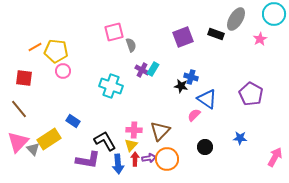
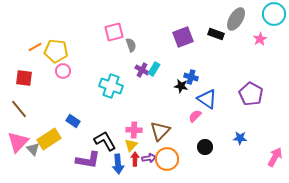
cyan rectangle: moved 1 px right
pink semicircle: moved 1 px right, 1 px down
